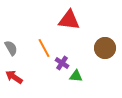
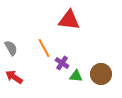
brown circle: moved 4 px left, 26 px down
